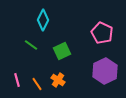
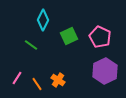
pink pentagon: moved 2 px left, 4 px down
green square: moved 7 px right, 15 px up
pink line: moved 2 px up; rotated 48 degrees clockwise
